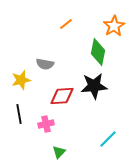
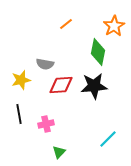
red diamond: moved 1 px left, 11 px up
